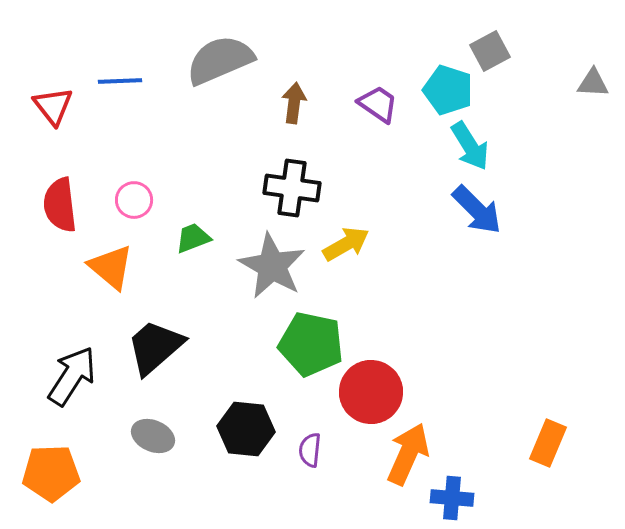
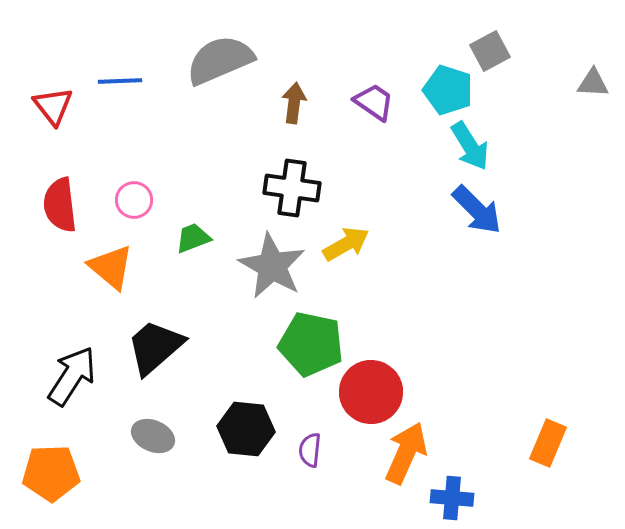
purple trapezoid: moved 4 px left, 2 px up
orange arrow: moved 2 px left, 1 px up
